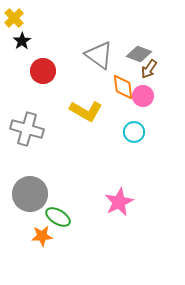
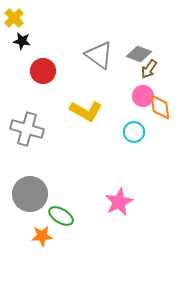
black star: rotated 30 degrees counterclockwise
orange diamond: moved 37 px right, 20 px down
green ellipse: moved 3 px right, 1 px up
